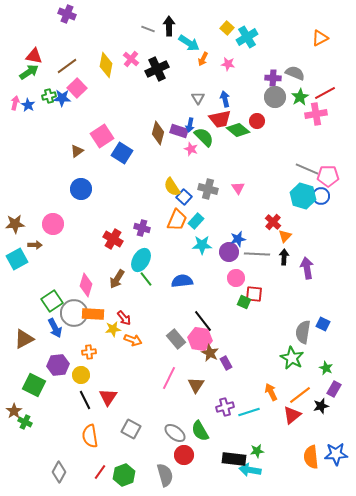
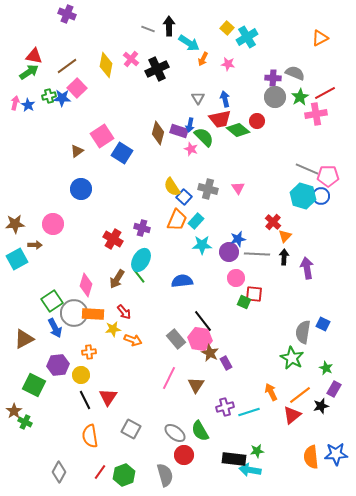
green line at (146, 279): moved 7 px left, 3 px up
red arrow at (124, 318): moved 6 px up
